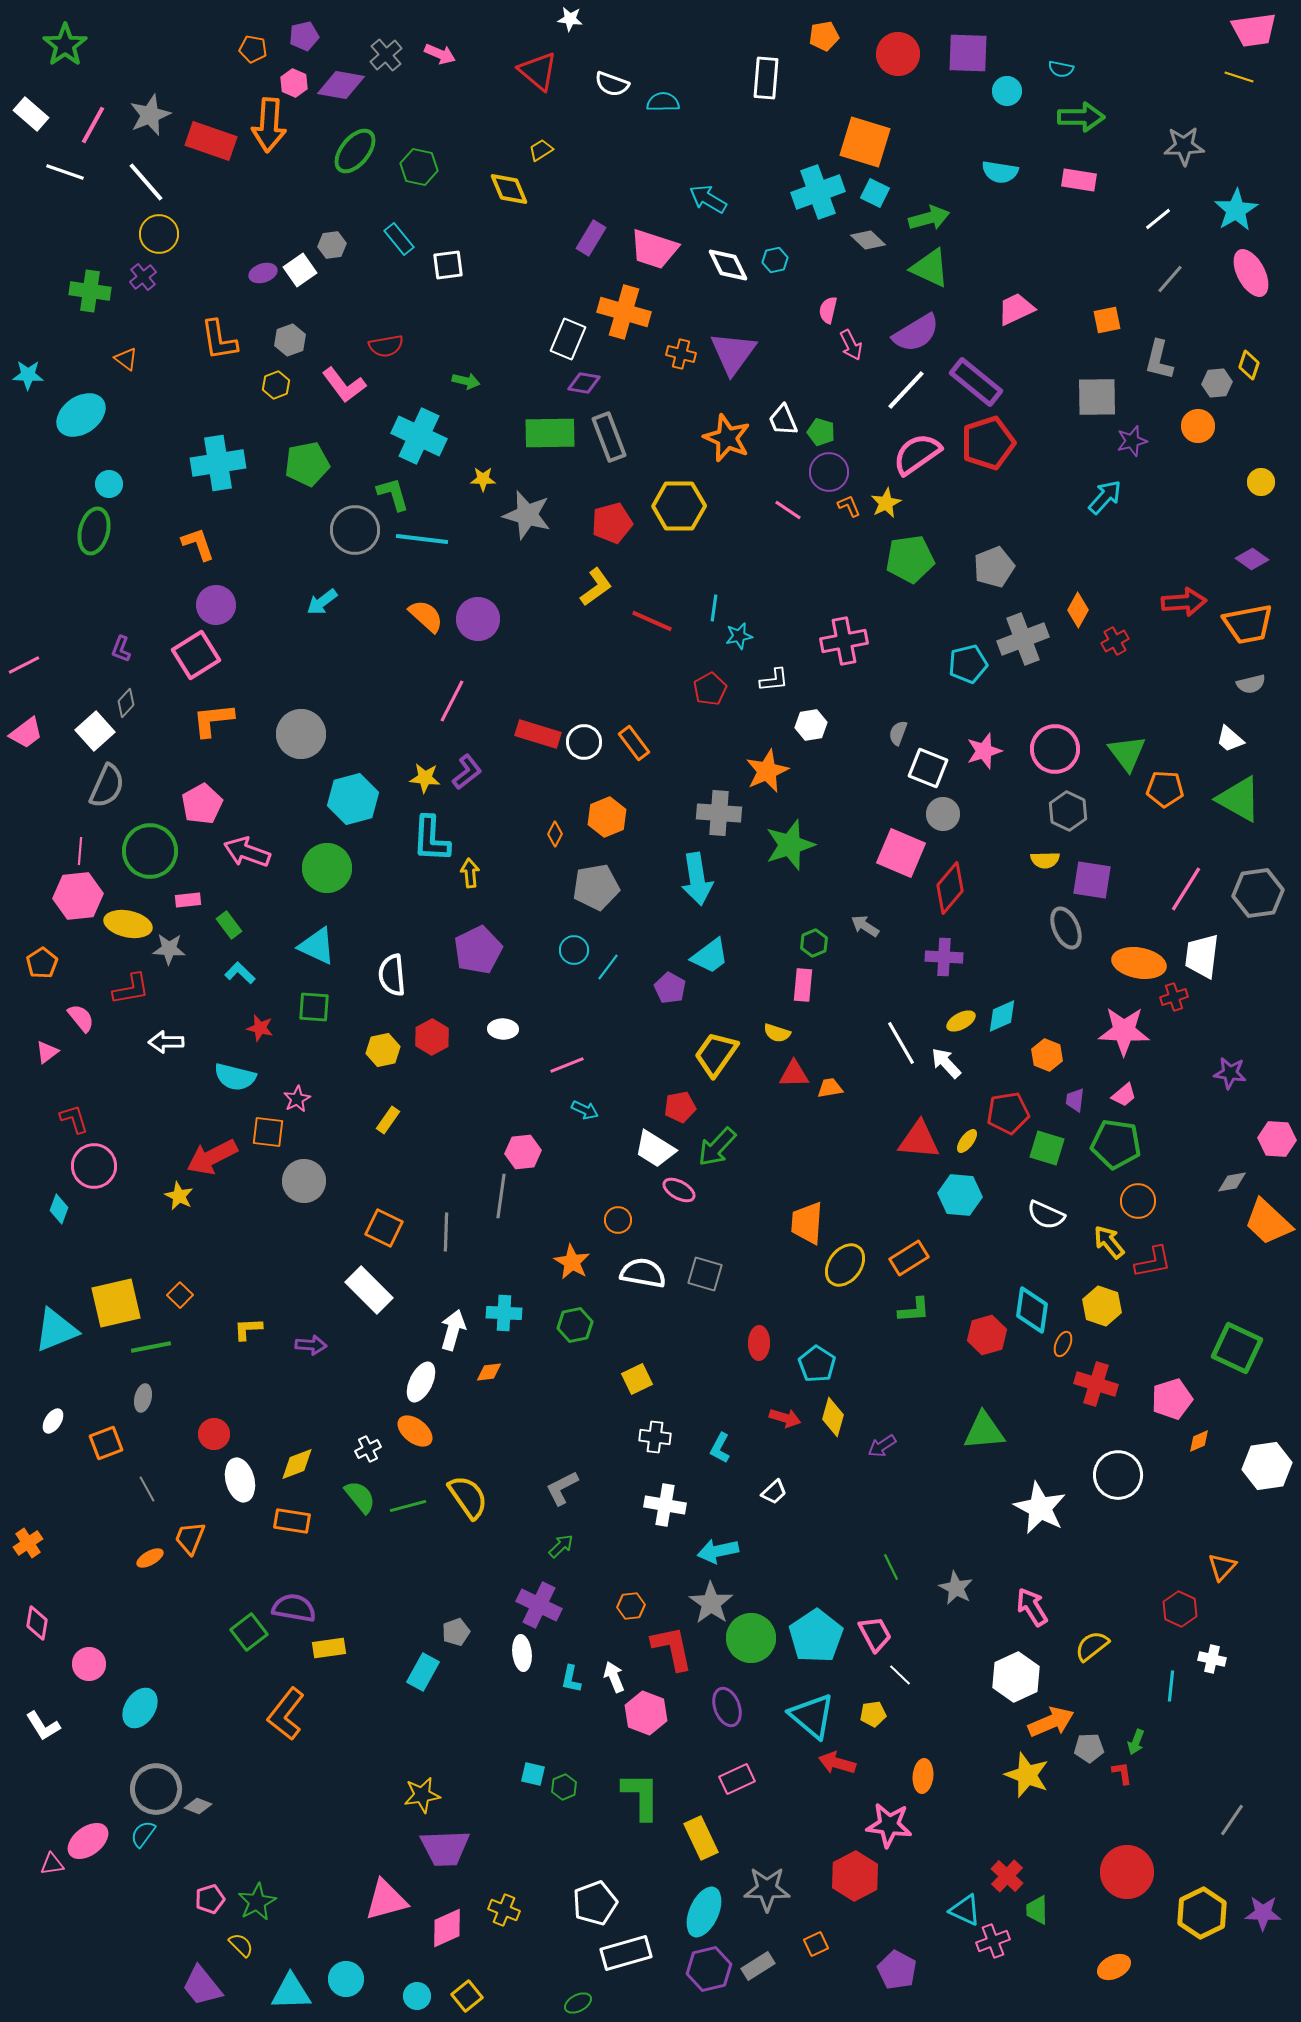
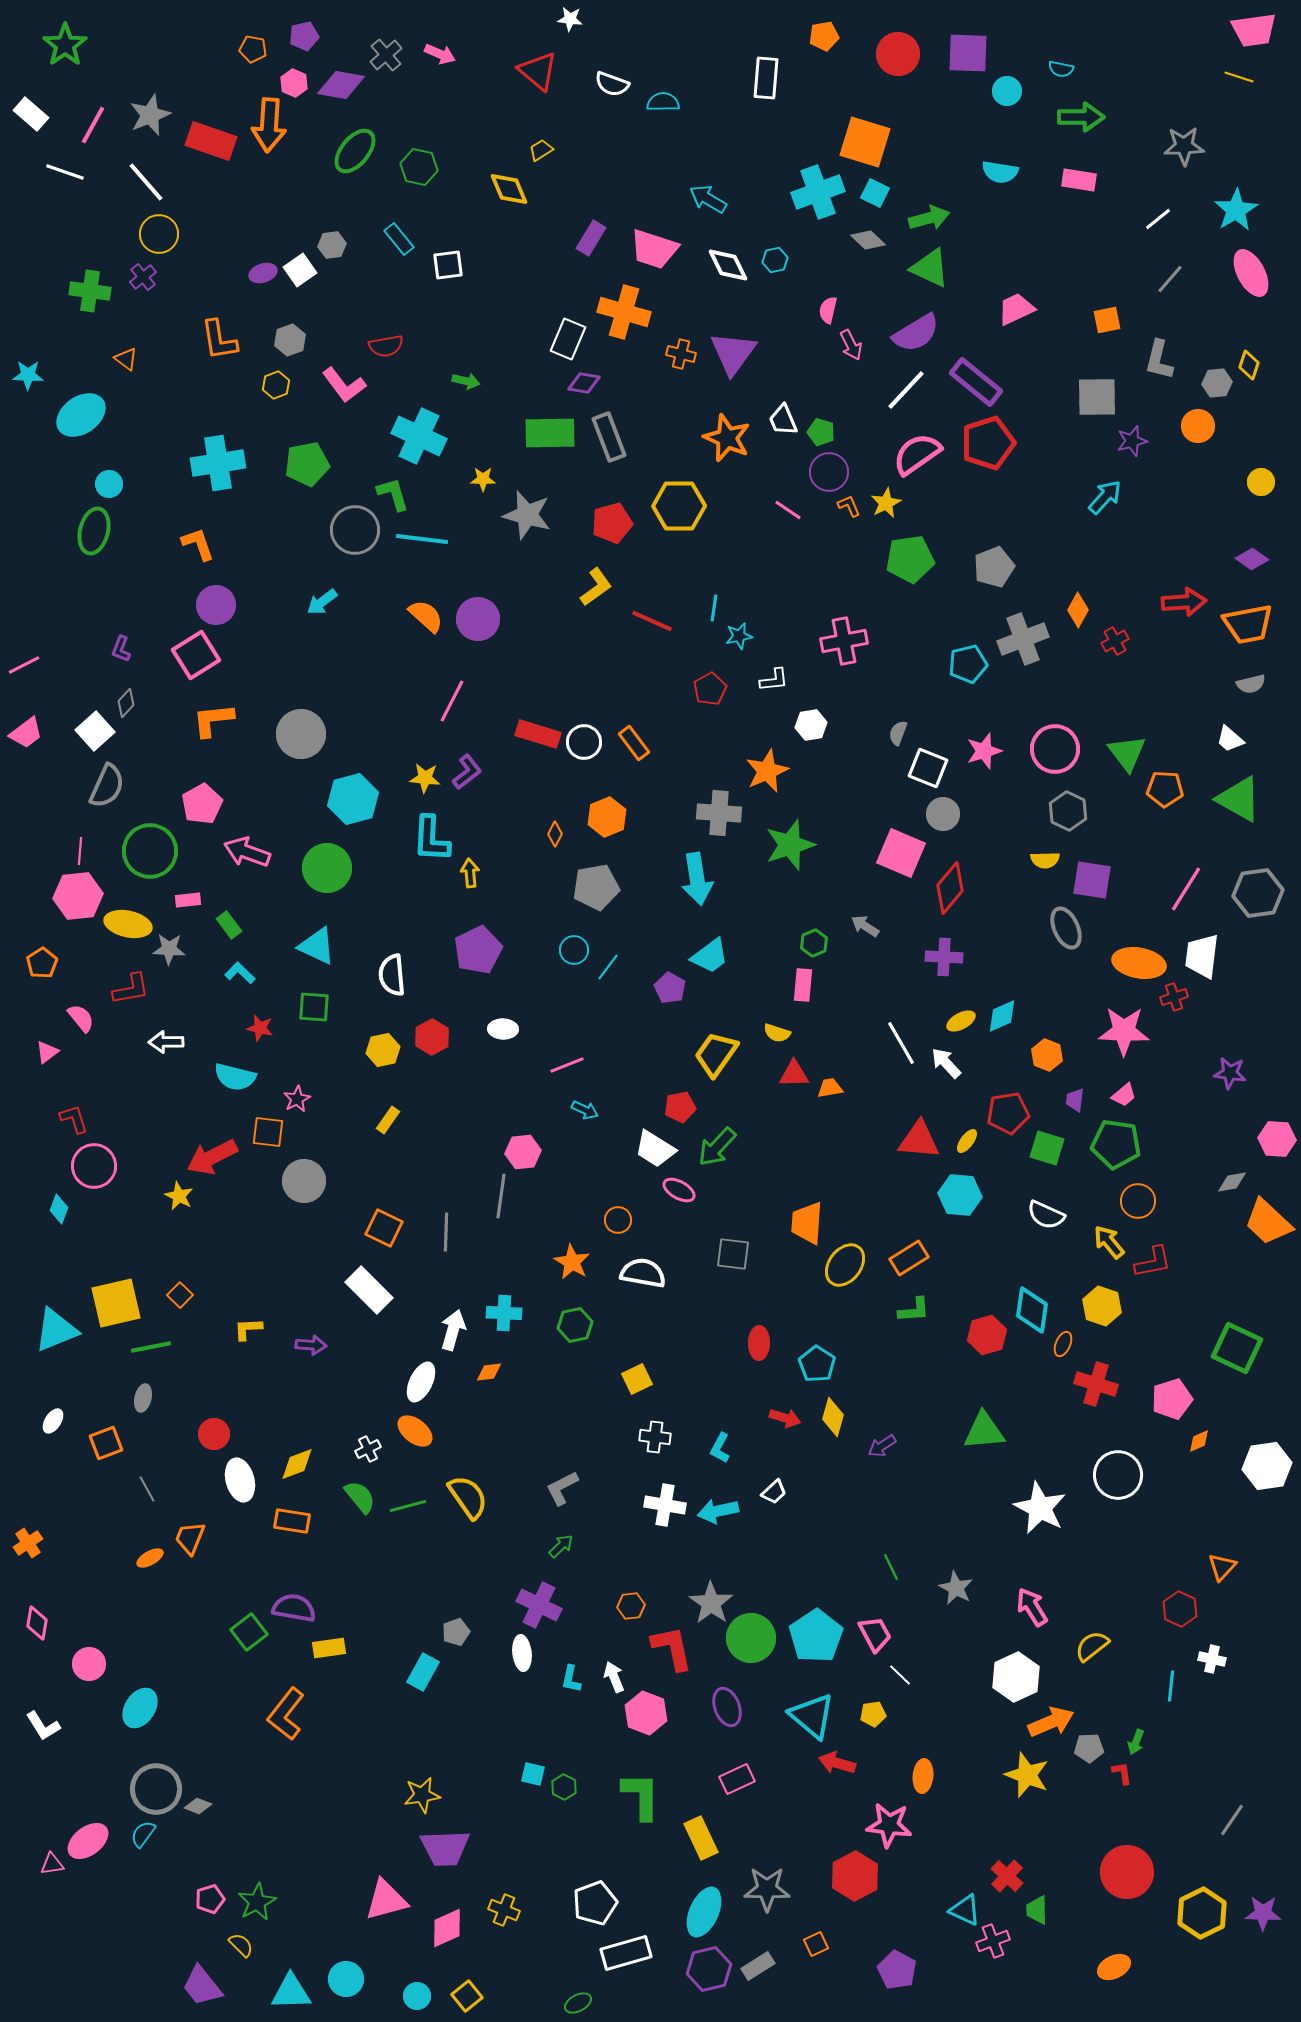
gray square at (705, 1274): moved 28 px right, 20 px up; rotated 9 degrees counterclockwise
cyan arrow at (718, 1551): moved 40 px up
green hexagon at (564, 1787): rotated 10 degrees counterclockwise
